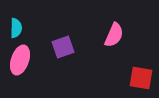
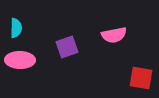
pink semicircle: rotated 55 degrees clockwise
purple square: moved 4 px right
pink ellipse: rotated 72 degrees clockwise
